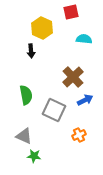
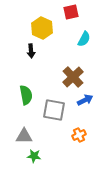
cyan semicircle: rotated 112 degrees clockwise
gray square: rotated 15 degrees counterclockwise
gray triangle: rotated 24 degrees counterclockwise
